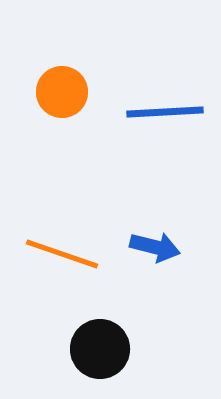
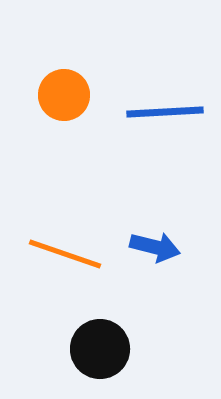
orange circle: moved 2 px right, 3 px down
orange line: moved 3 px right
